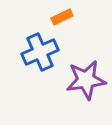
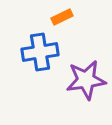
blue cross: rotated 15 degrees clockwise
